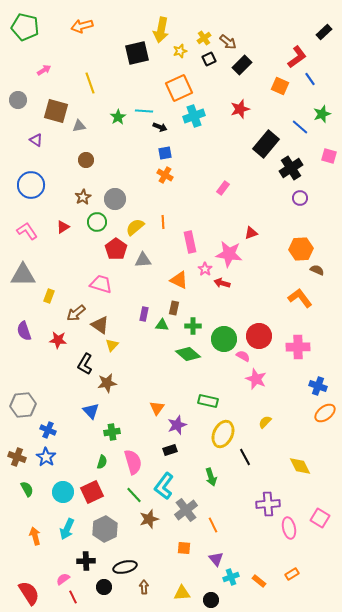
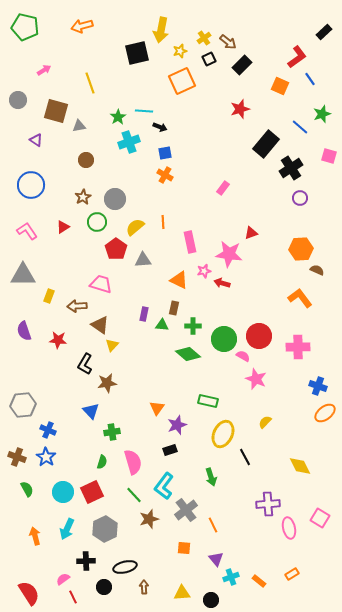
orange square at (179, 88): moved 3 px right, 7 px up
cyan cross at (194, 116): moved 65 px left, 26 px down
pink star at (205, 269): moved 1 px left, 2 px down; rotated 24 degrees clockwise
brown arrow at (76, 313): moved 1 px right, 7 px up; rotated 36 degrees clockwise
